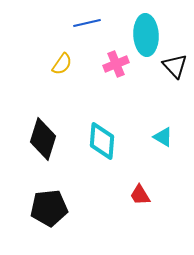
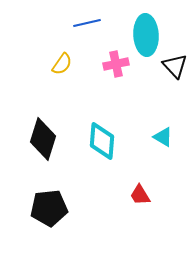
pink cross: rotated 10 degrees clockwise
